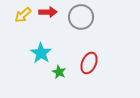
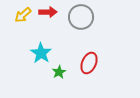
green star: rotated 16 degrees clockwise
